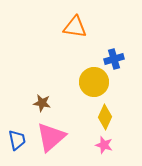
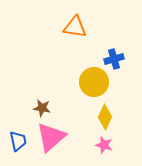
brown star: moved 5 px down
blue trapezoid: moved 1 px right, 1 px down
